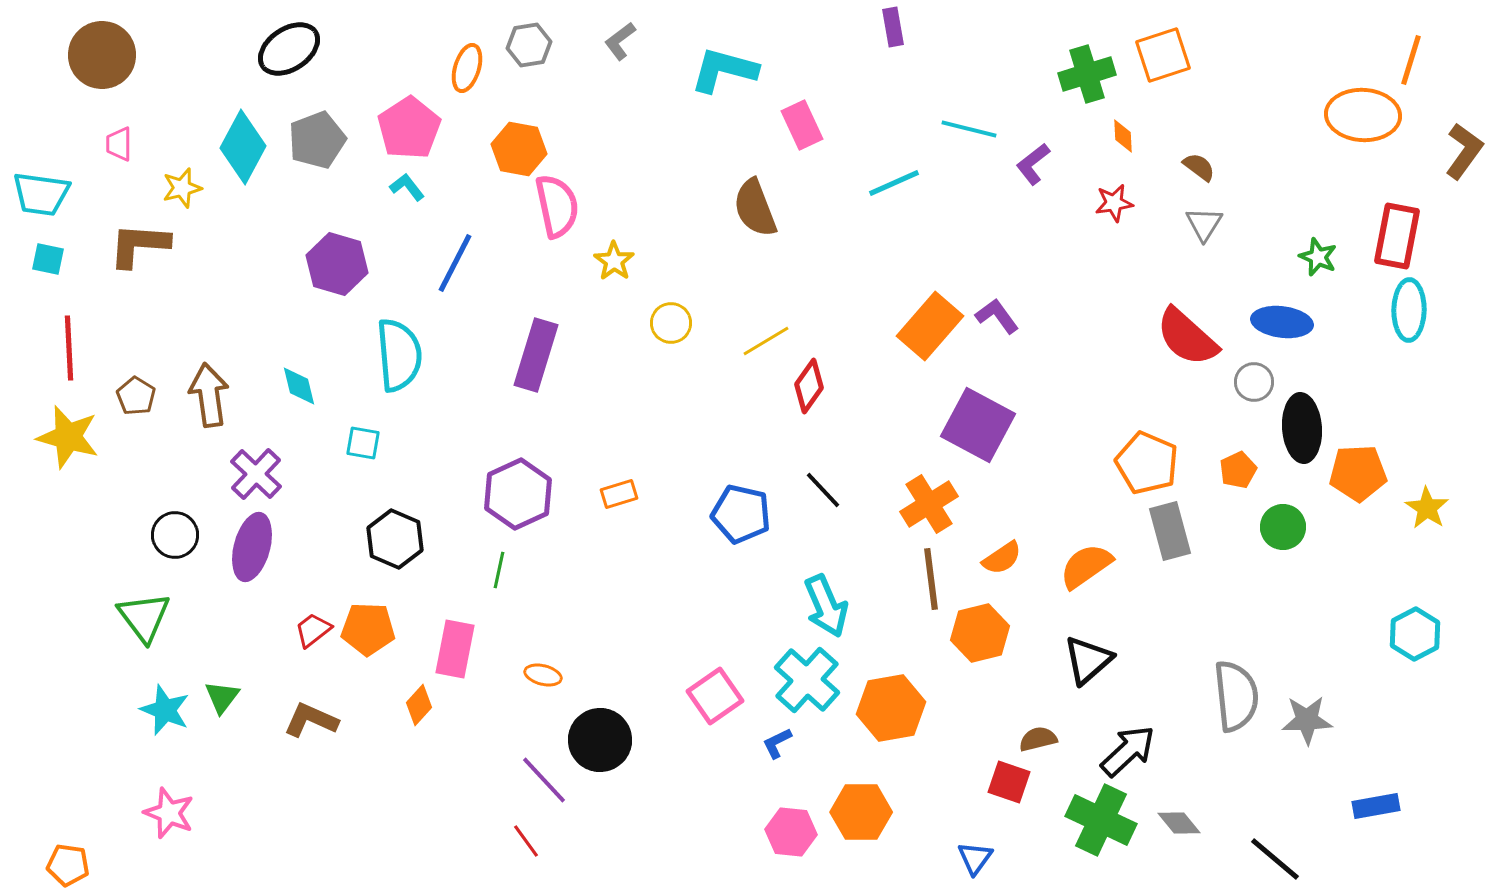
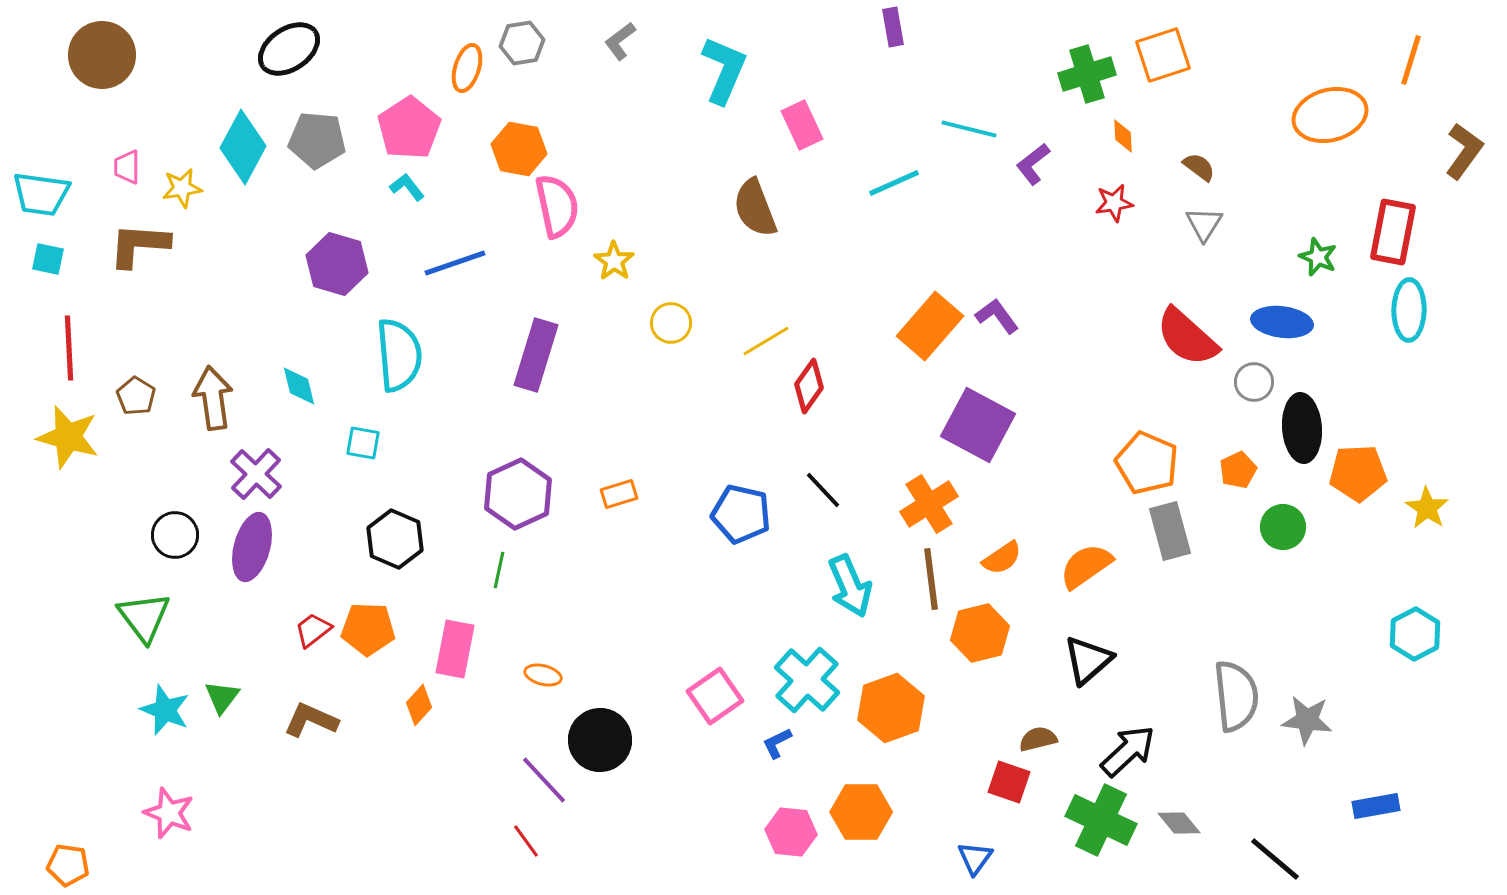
gray hexagon at (529, 45): moved 7 px left, 2 px up
cyan L-shape at (724, 70): rotated 98 degrees clockwise
orange ellipse at (1363, 115): moved 33 px left; rotated 18 degrees counterclockwise
gray pentagon at (317, 140): rotated 26 degrees clockwise
pink trapezoid at (119, 144): moved 8 px right, 23 px down
yellow star at (182, 188): rotated 6 degrees clockwise
red rectangle at (1397, 236): moved 4 px left, 4 px up
blue line at (455, 263): rotated 44 degrees clockwise
brown arrow at (209, 395): moved 4 px right, 3 px down
cyan arrow at (826, 606): moved 24 px right, 20 px up
orange hexagon at (891, 708): rotated 10 degrees counterclockwise
gray star at (1307, 720): rotated 9 degrees clockwise
